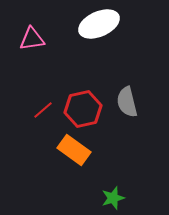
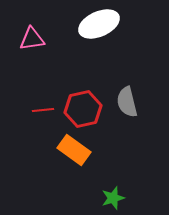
red line: rotated 35 degrees clockwise
